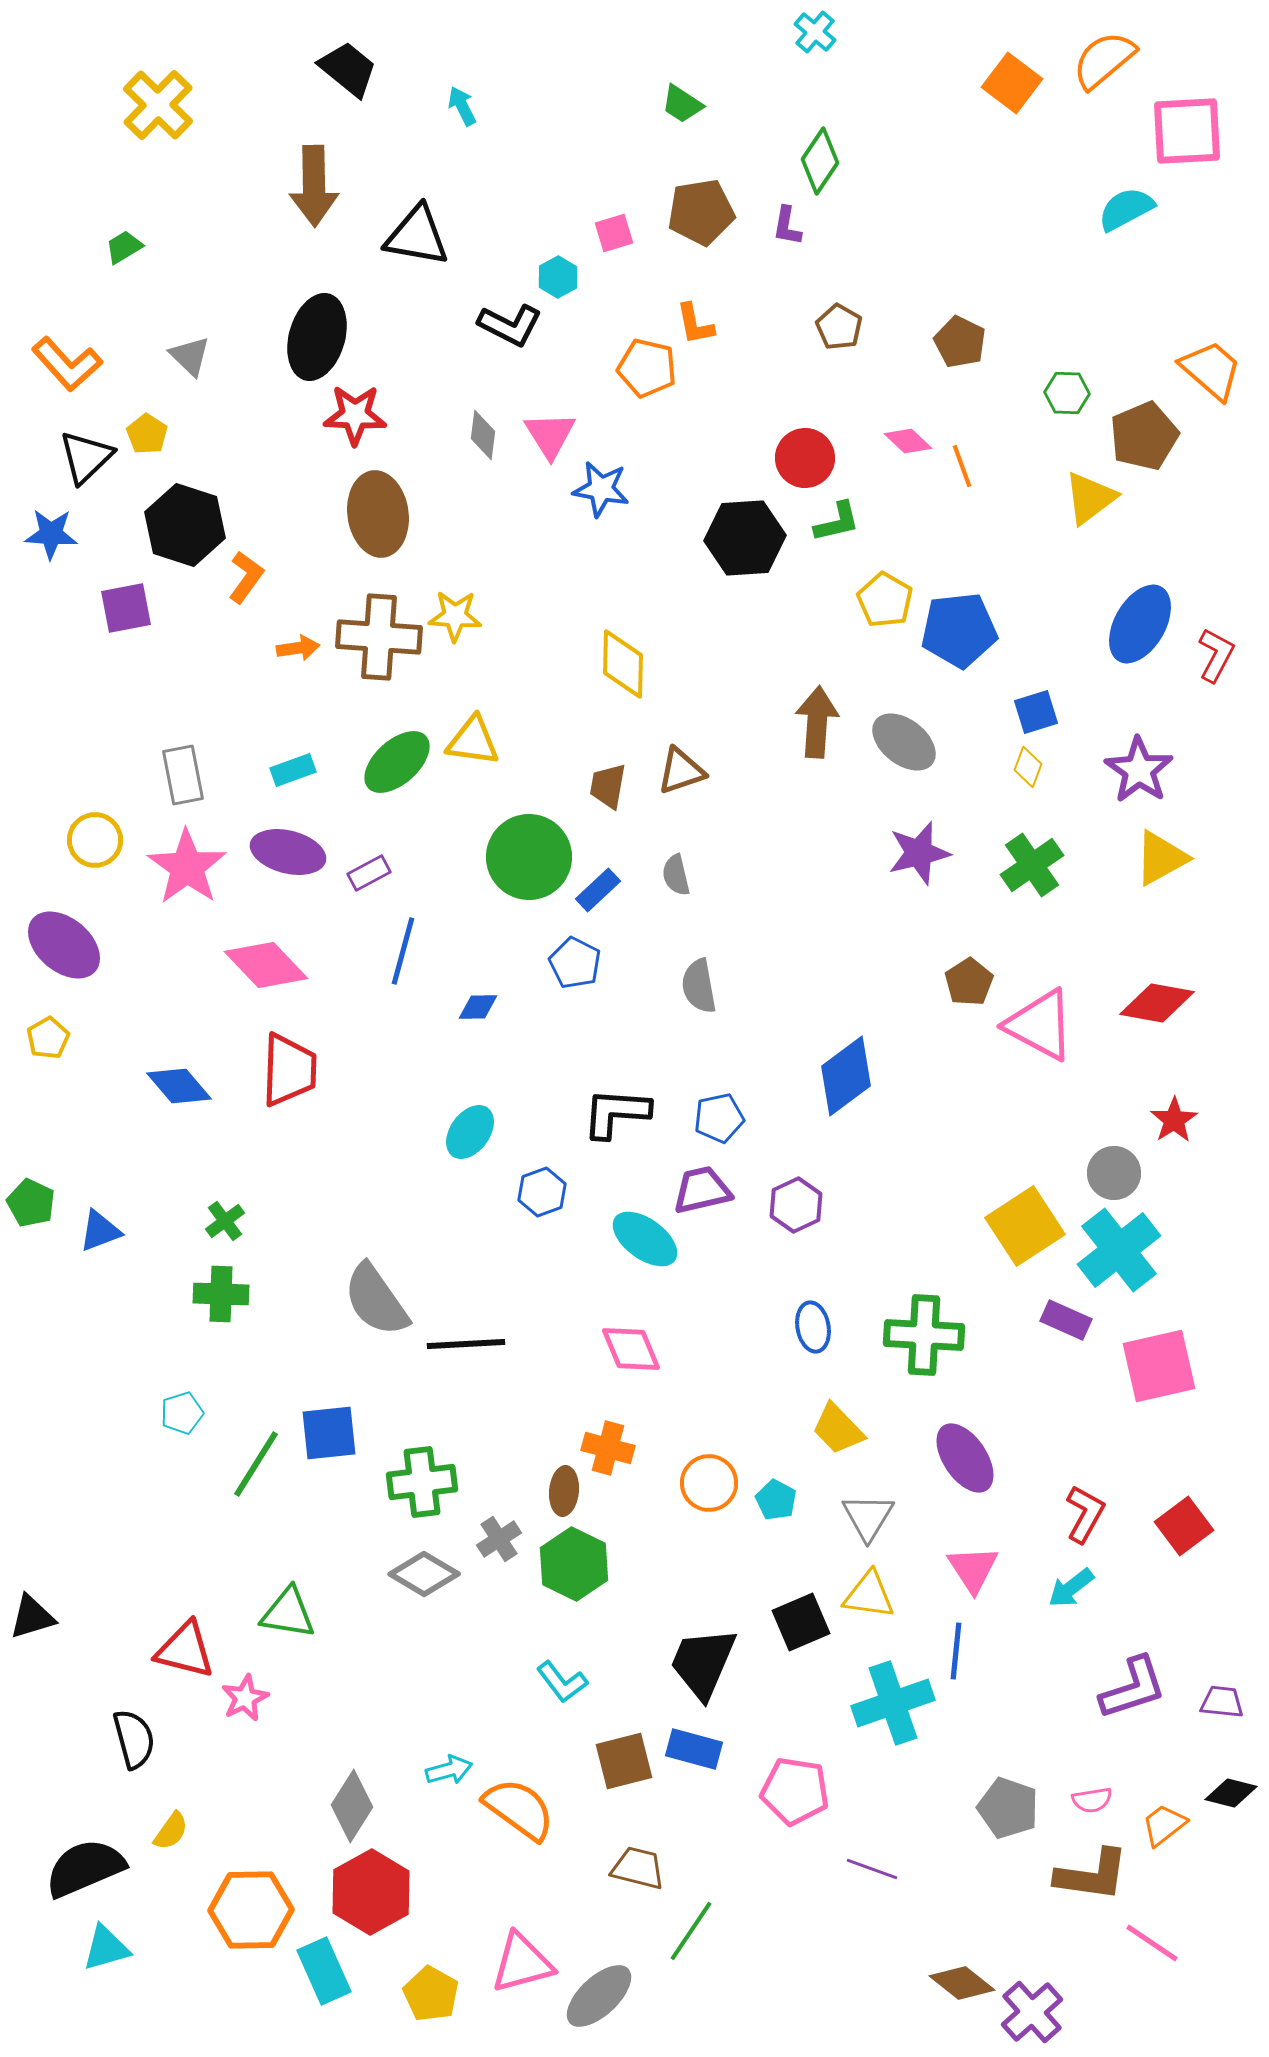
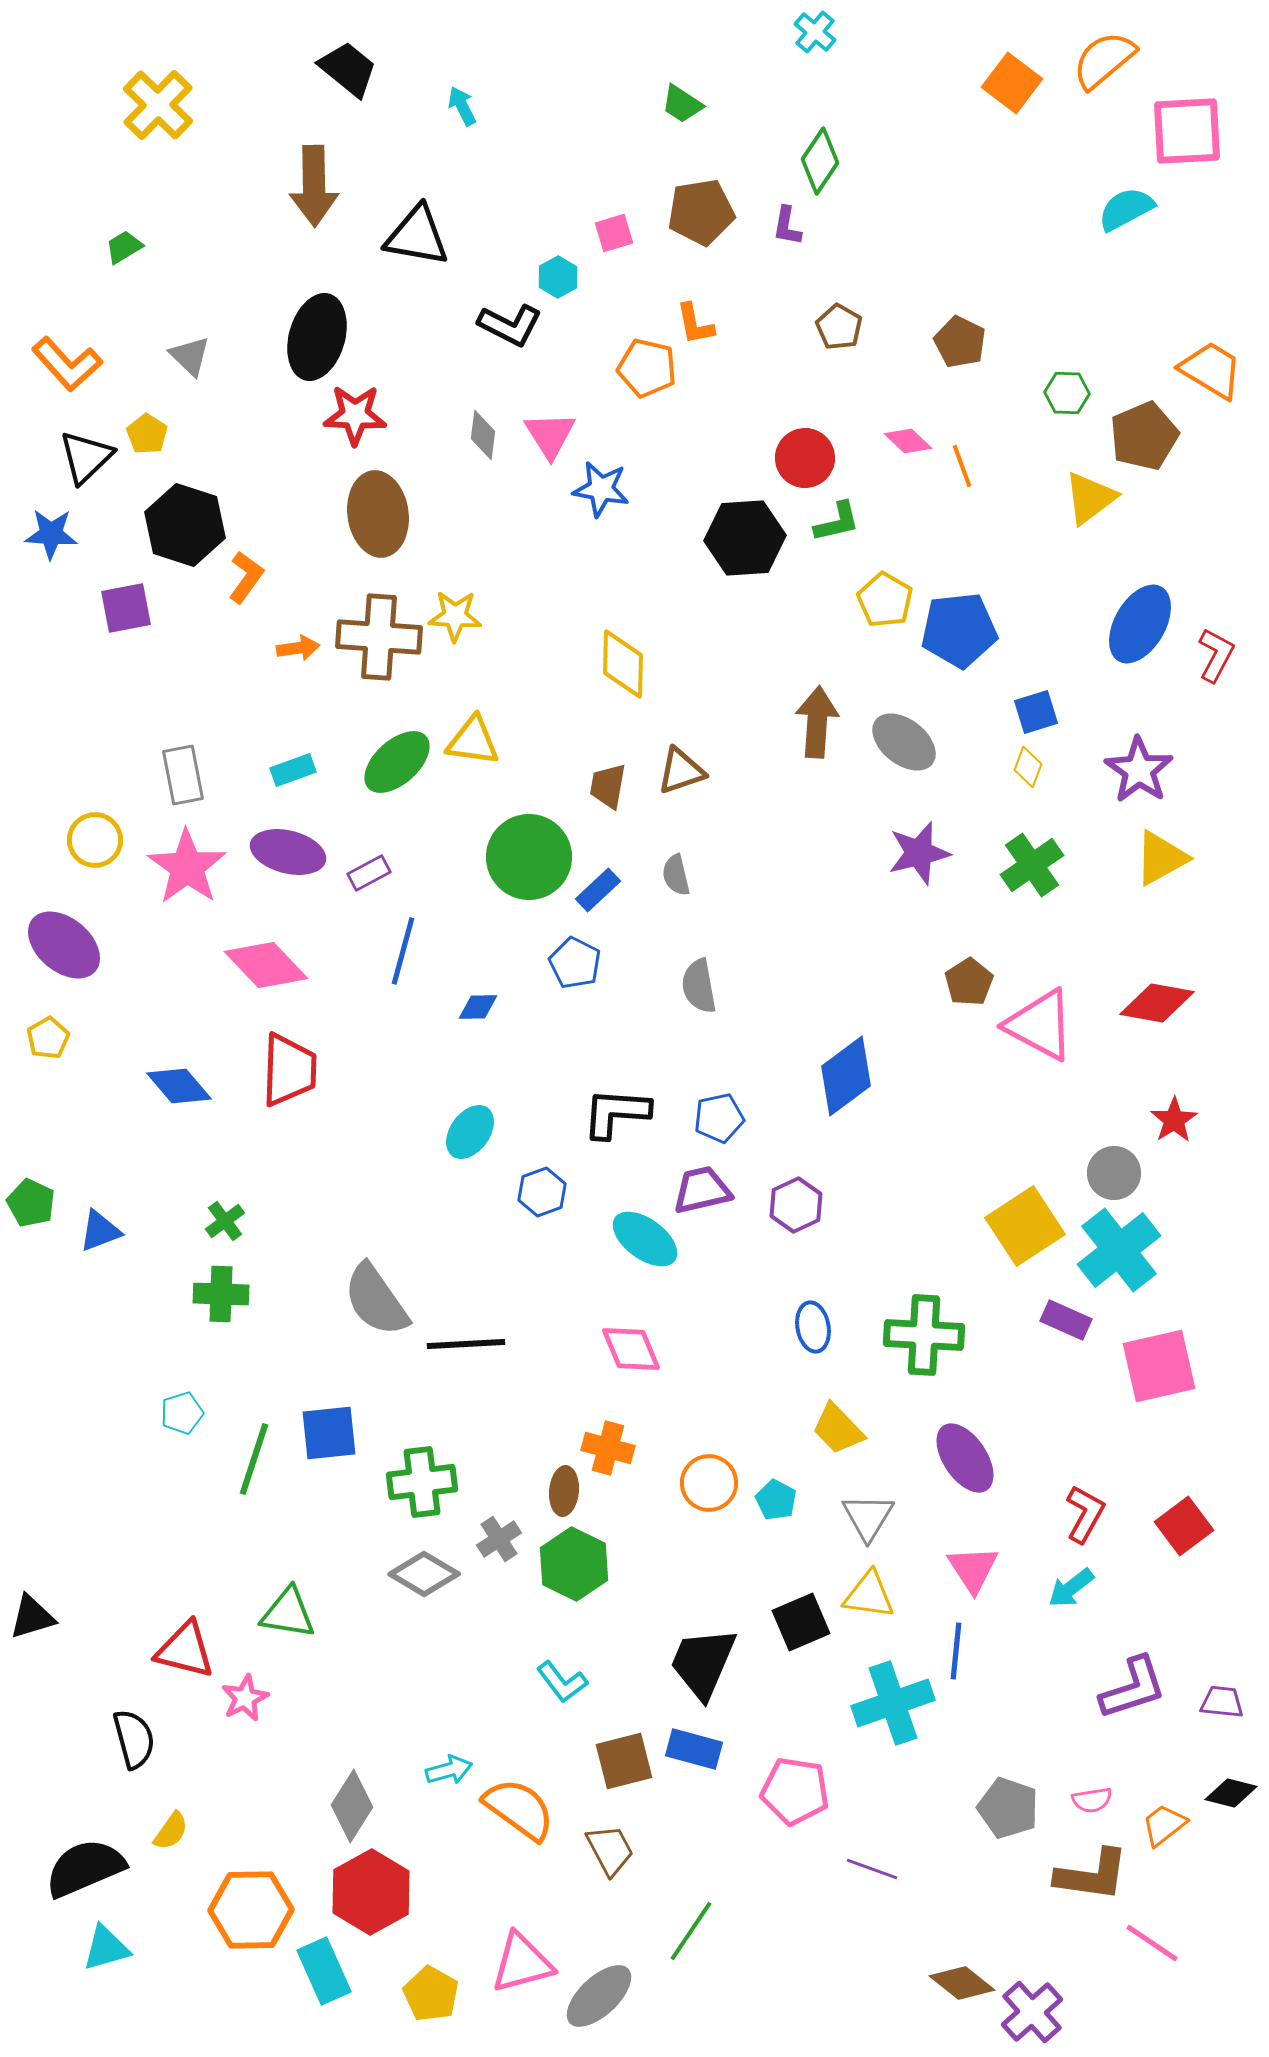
orange trapezoid at (1211, 370): rotated 10 degrees counterclockwise
green line at (256, 1464): moved 2 px left, 5 px up; rotated 14 degrees counterclockwise
brown trapezoid at (638, 1868): moved 28 px left, 18 px up; rotated 48 degrees clockwise
